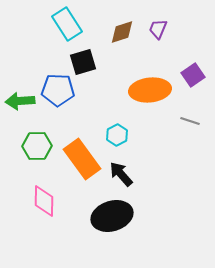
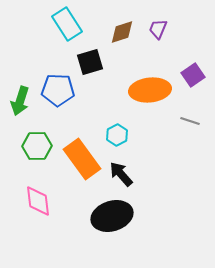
black square: moved 7 px right
green arrow: rotated 68 degrees counterclockwise
pink diamond: moved 6 px left; rotated 8 degrees counterclockwise
